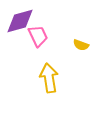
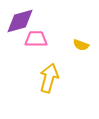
pink trapezoid: moved 2 px left, 3 px down; rotated 65 degrees counterclockwise
yellow arrow: rotated 24 degrees clockwise
